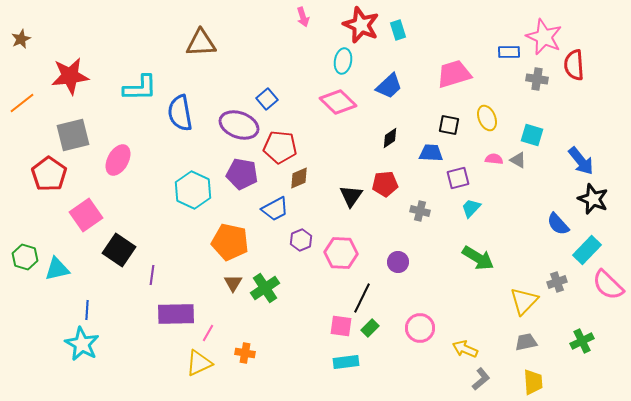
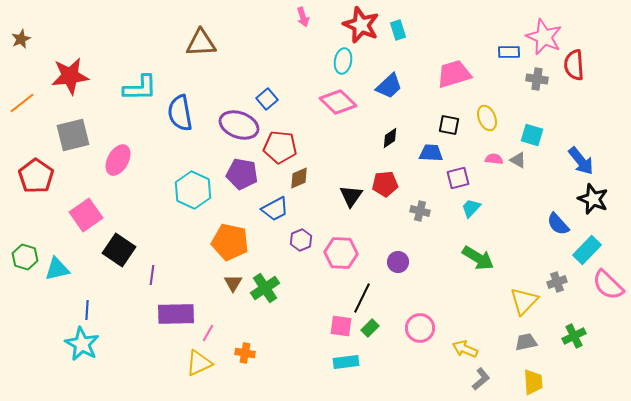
red pentagon at (49, 174): moved 13 px left, 2 px down
green cross at (582, 341): moved 8 px left, 5 px up
